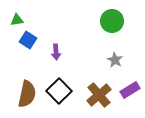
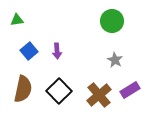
blue square: moved 1 px right, 11 px down; rotated 18 degrees clockwise
purple arrow: moved 1 px right, 1 px up
brown semicircle: moved 4 px left, 5 px up
